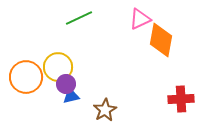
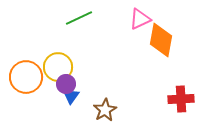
blue triangle: rotated 42 degrees counterclockwise
